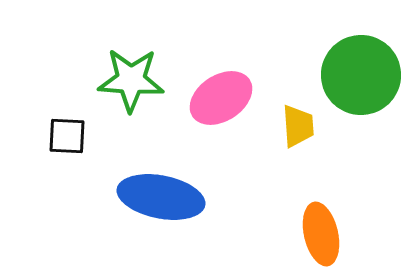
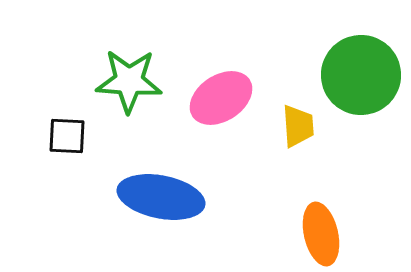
green star: moved 2 px left, 1 px down
